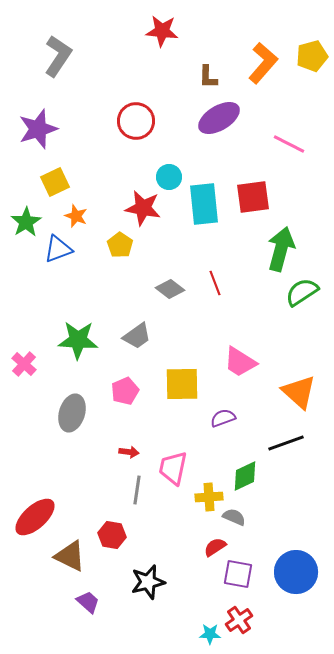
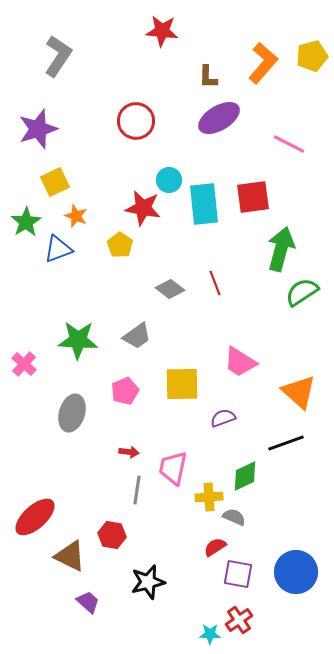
cyan circle at (169, 177): moved 3 px down
